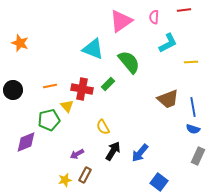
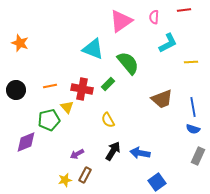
green semicircle: moved 1 px left, 1 px down
black circle: moved 3 px right
brown trapezoid: moved 6 px left
yellow triangle: moved 1 px down
yellow semicircle: moved 5 px right, 7 px up
blue arrow: rotated 60 degrees clockwise
blue square: moved 2 px left; rotated 18 degrees clockwise
